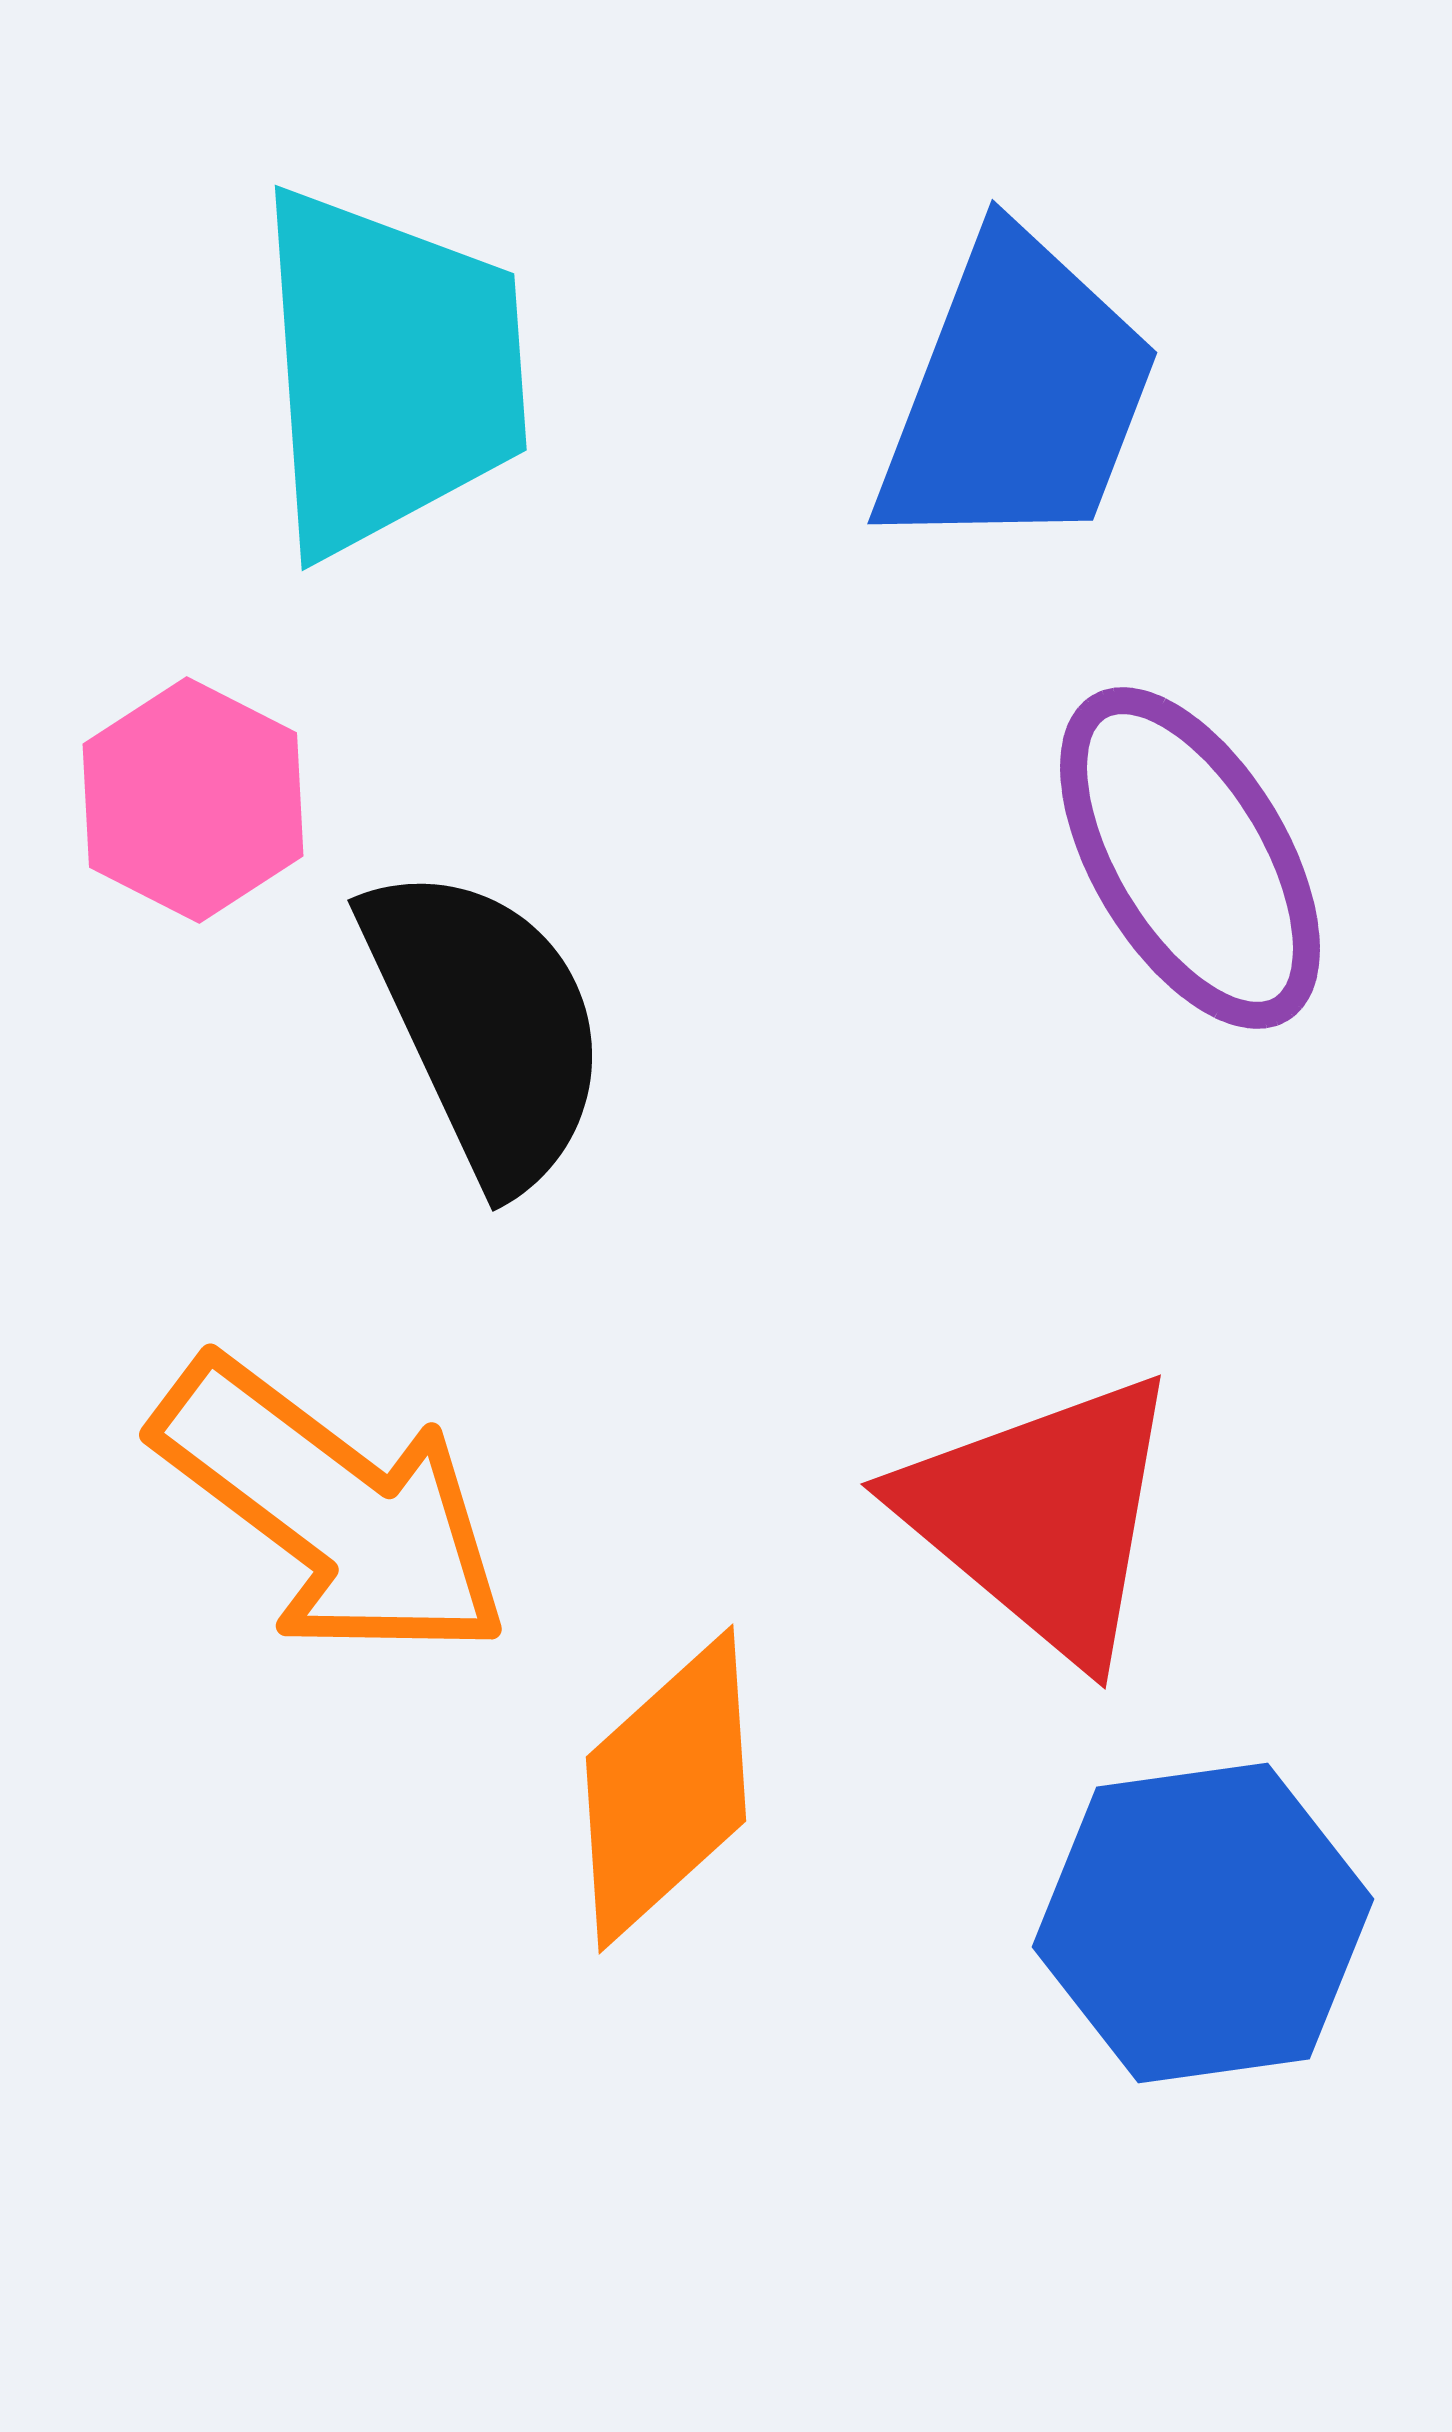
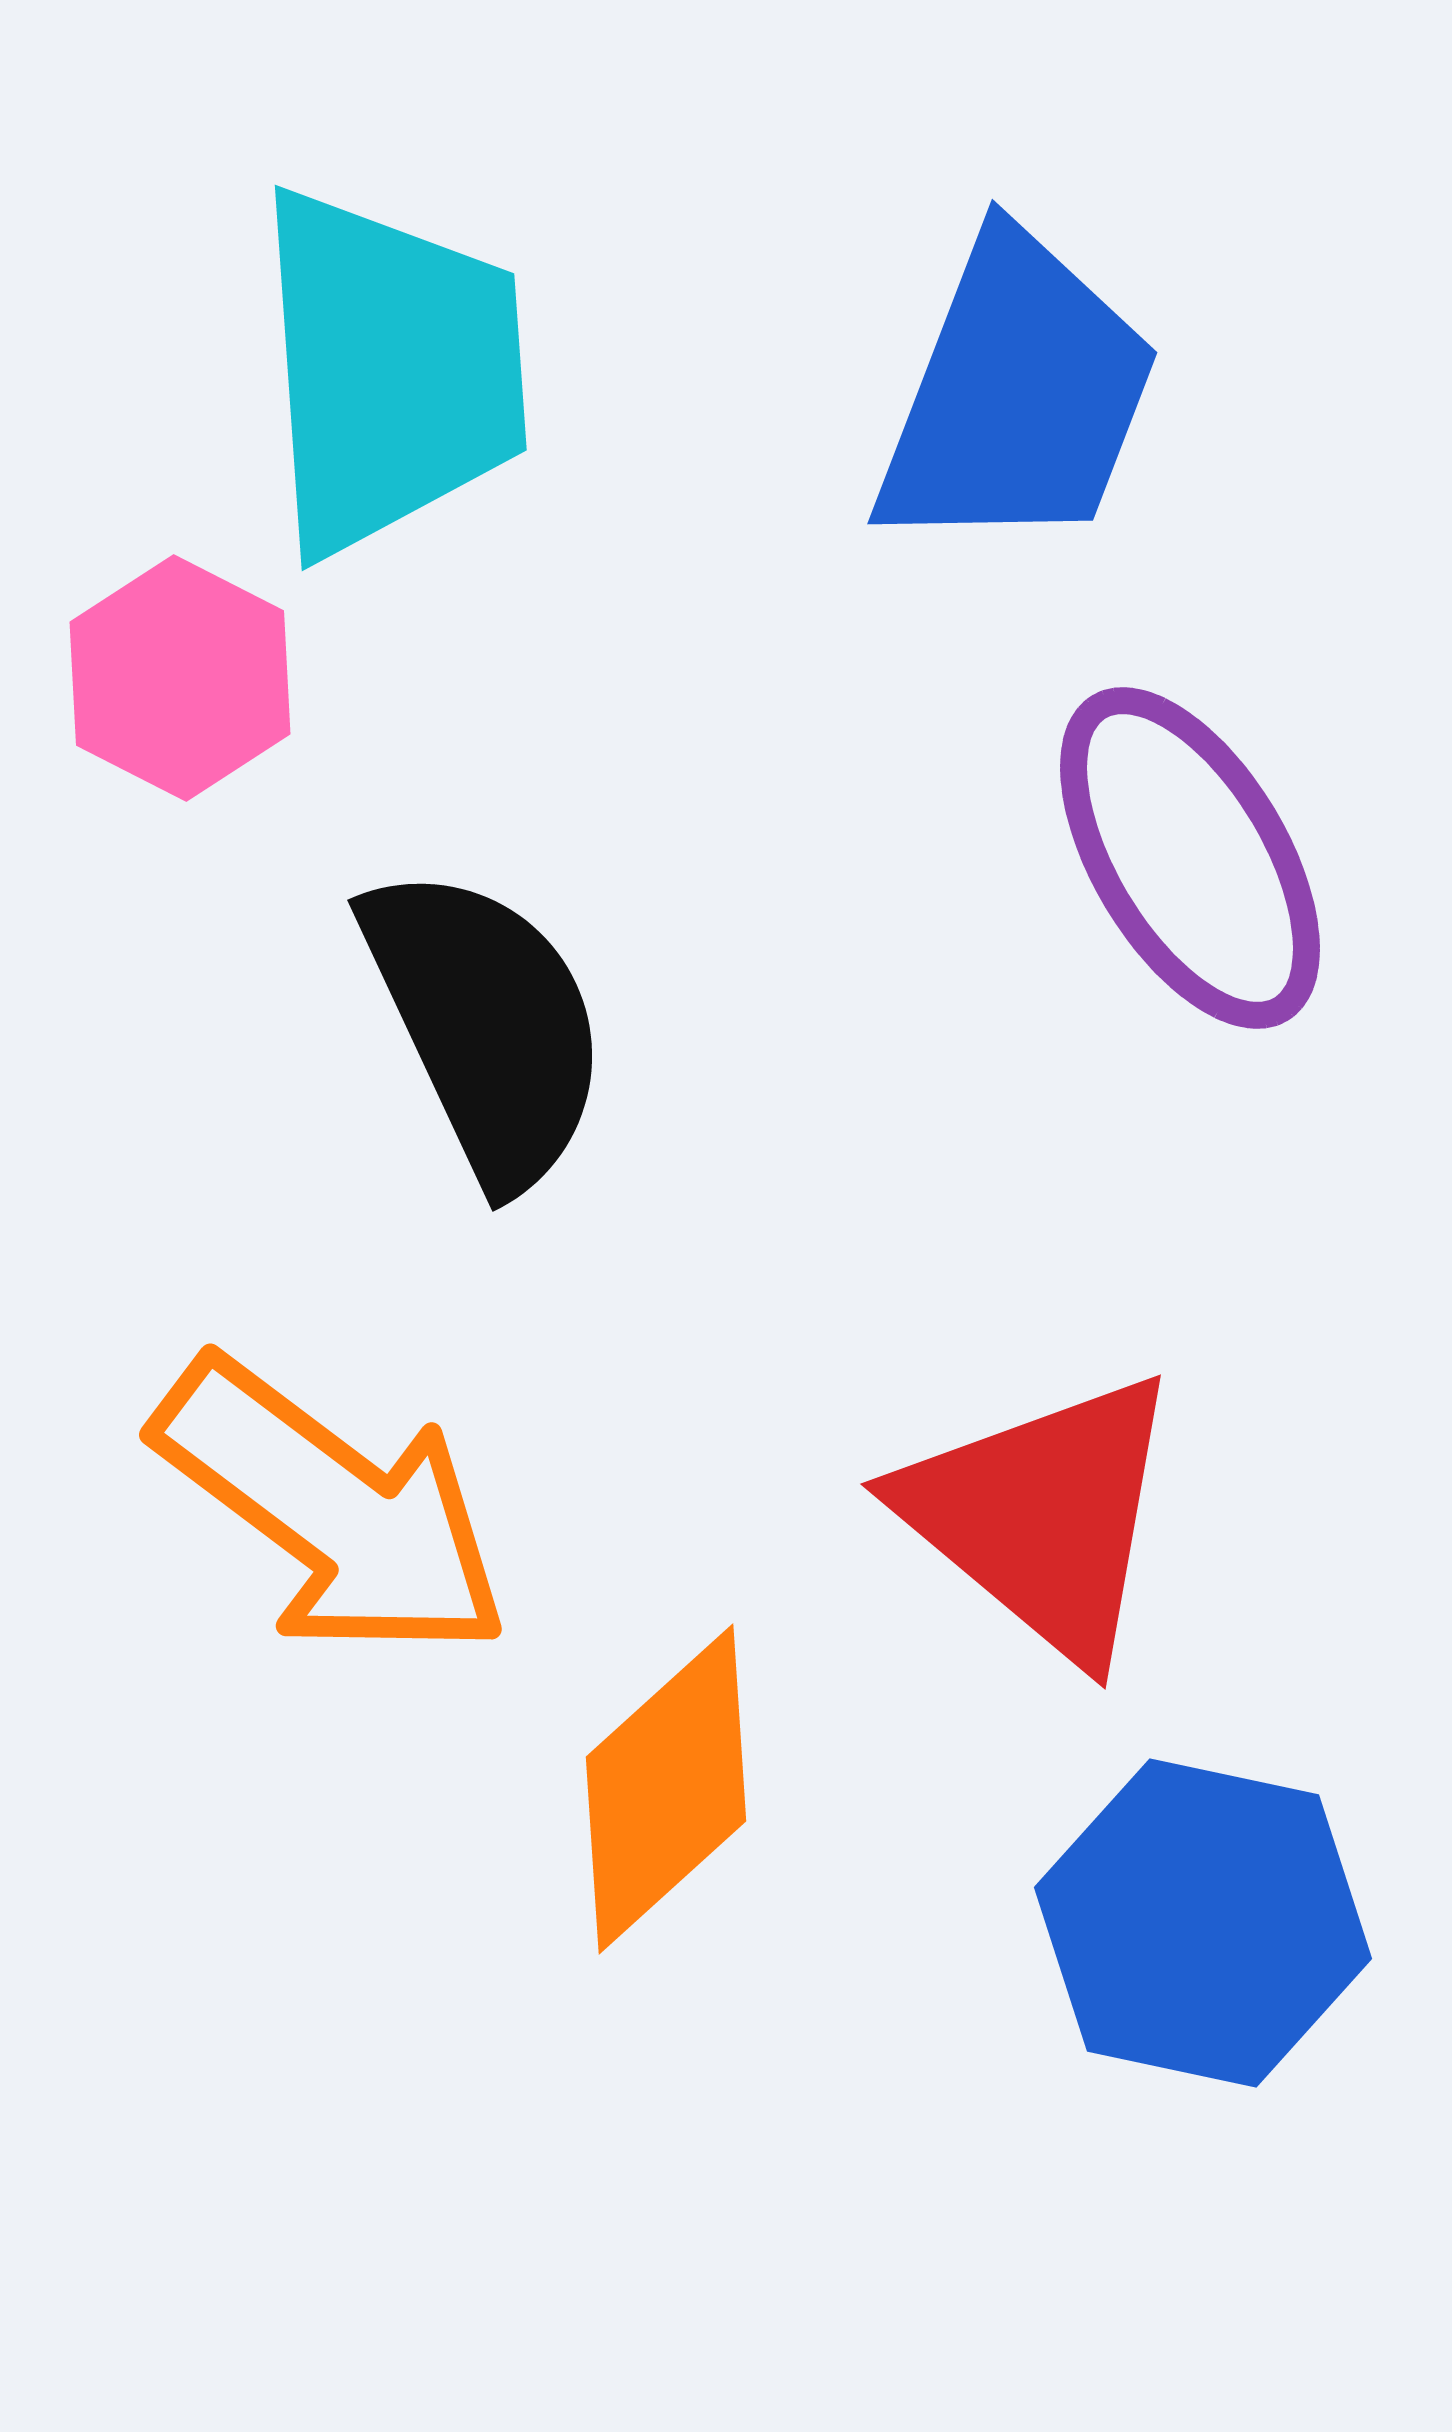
pink hexagon: moved 13 px left, 122 px up
blue hexagon: rotated 20 degrees clockwise
